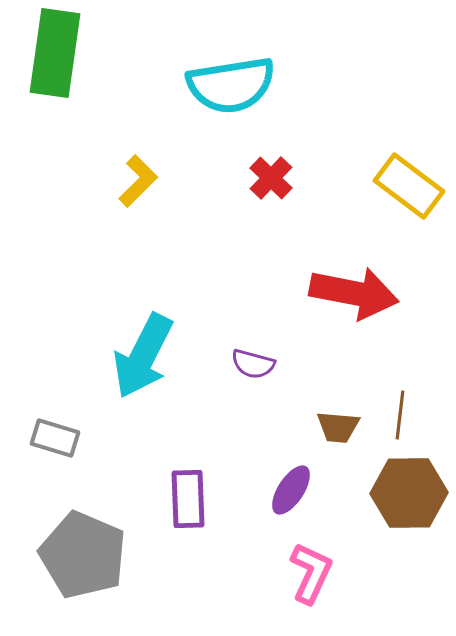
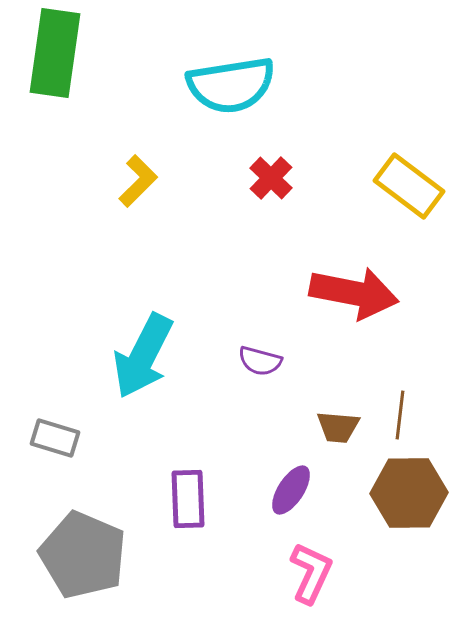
purple semicircle: moved 7 px right, 3 px up
